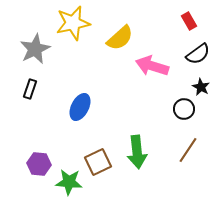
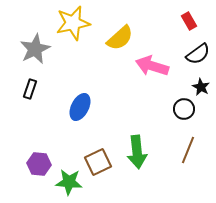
brown line: rotated 12 degrees counterclockwise
